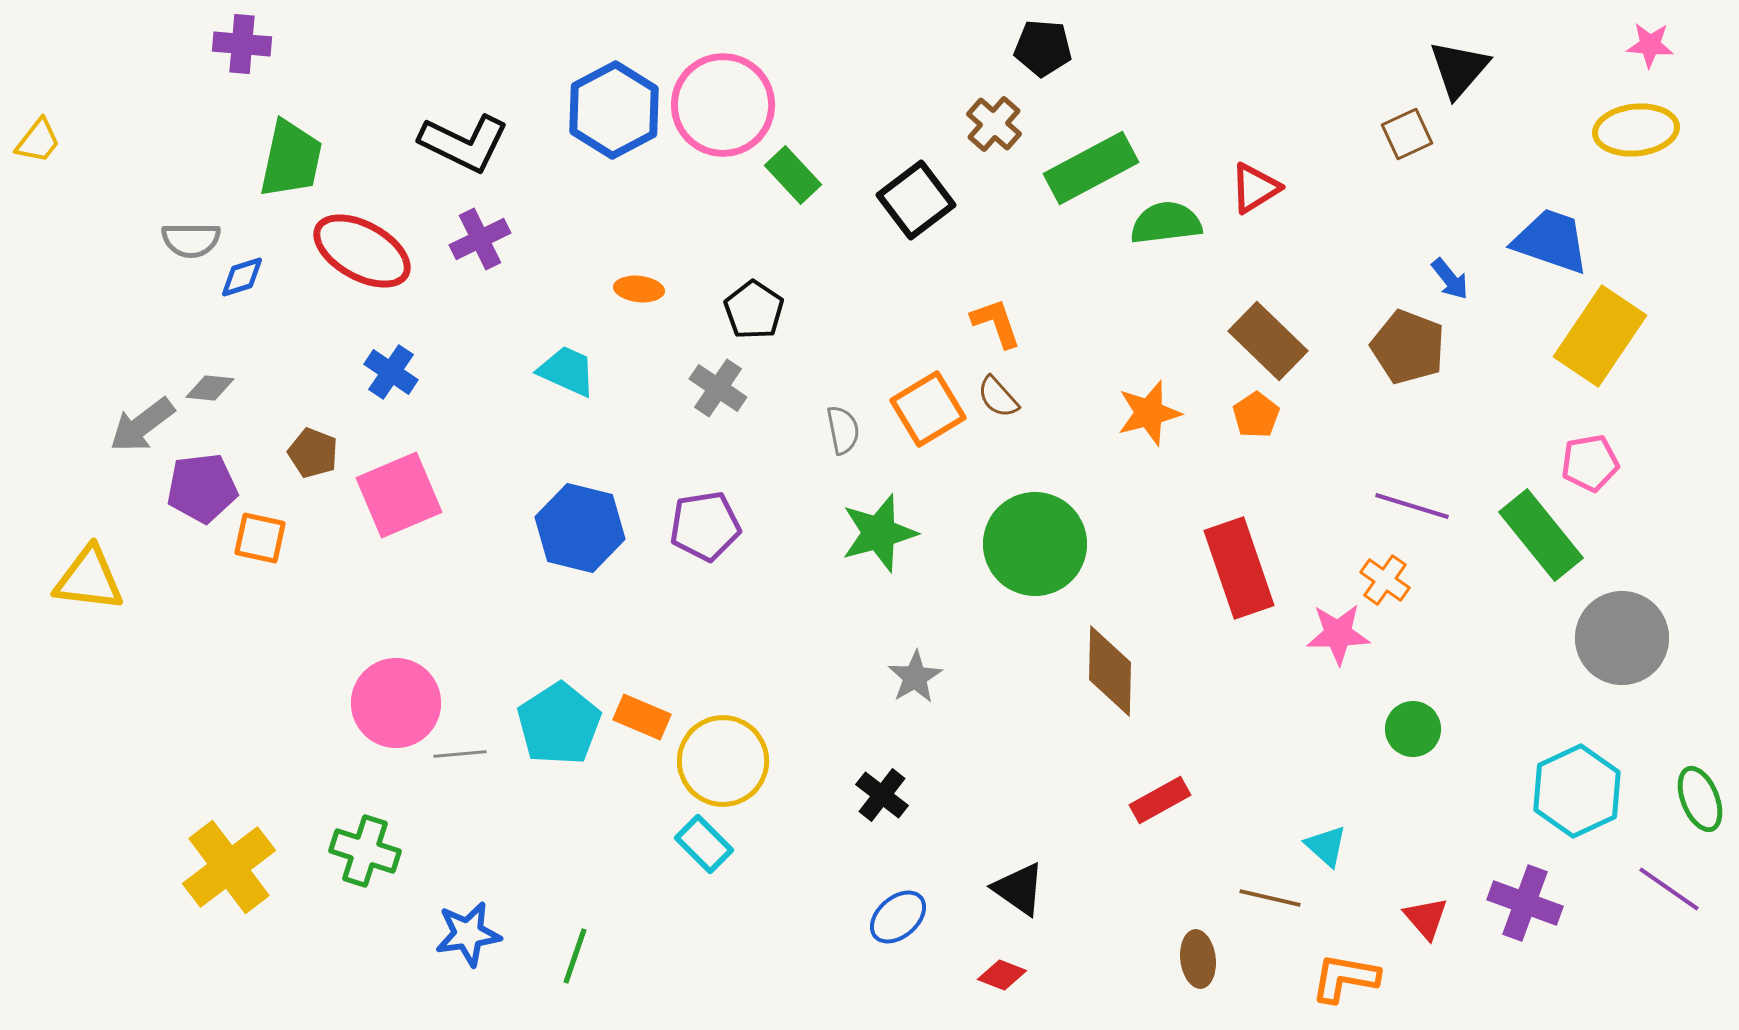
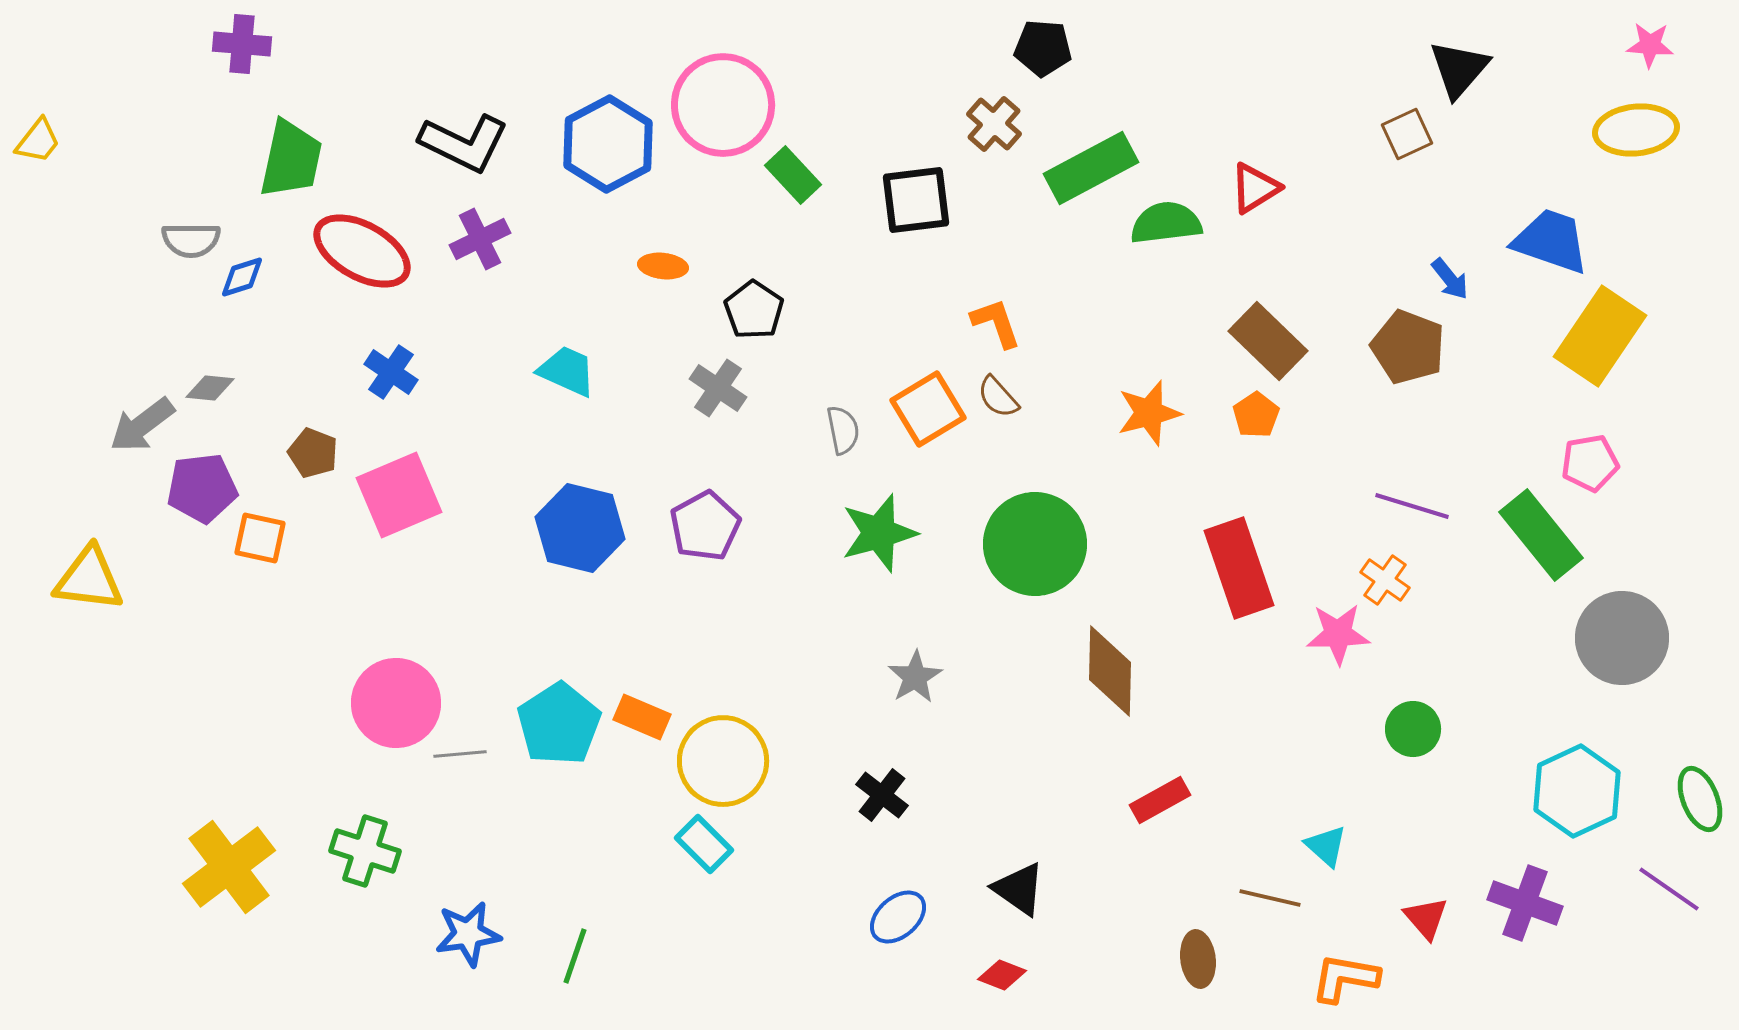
blue hexagon at (614, 110): moved 6 px left, 34 px down
black square at (916, 200): rotated 30 degrees clockwise
orange ellipse at (639, 289): moved 24 px right, 23 px up
purple pentagon at (705, 526): rotated 20 degrees counterclockwise
